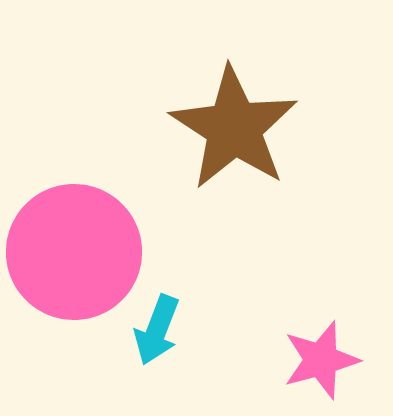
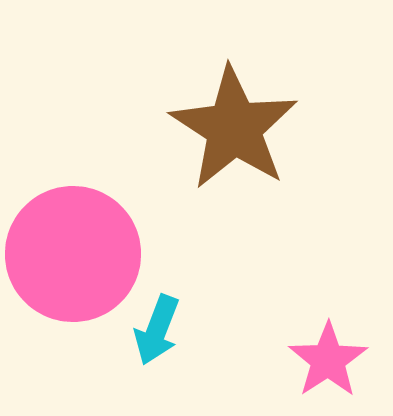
pink circle: moved 1 px left, 2 px down
pink star: moved 7 px right; rotated 18 degrees counterclockwise
